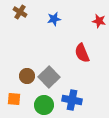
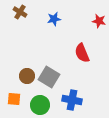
gray square: rotated 15 degrees counterclockwise
green circle: moved 4 px left
